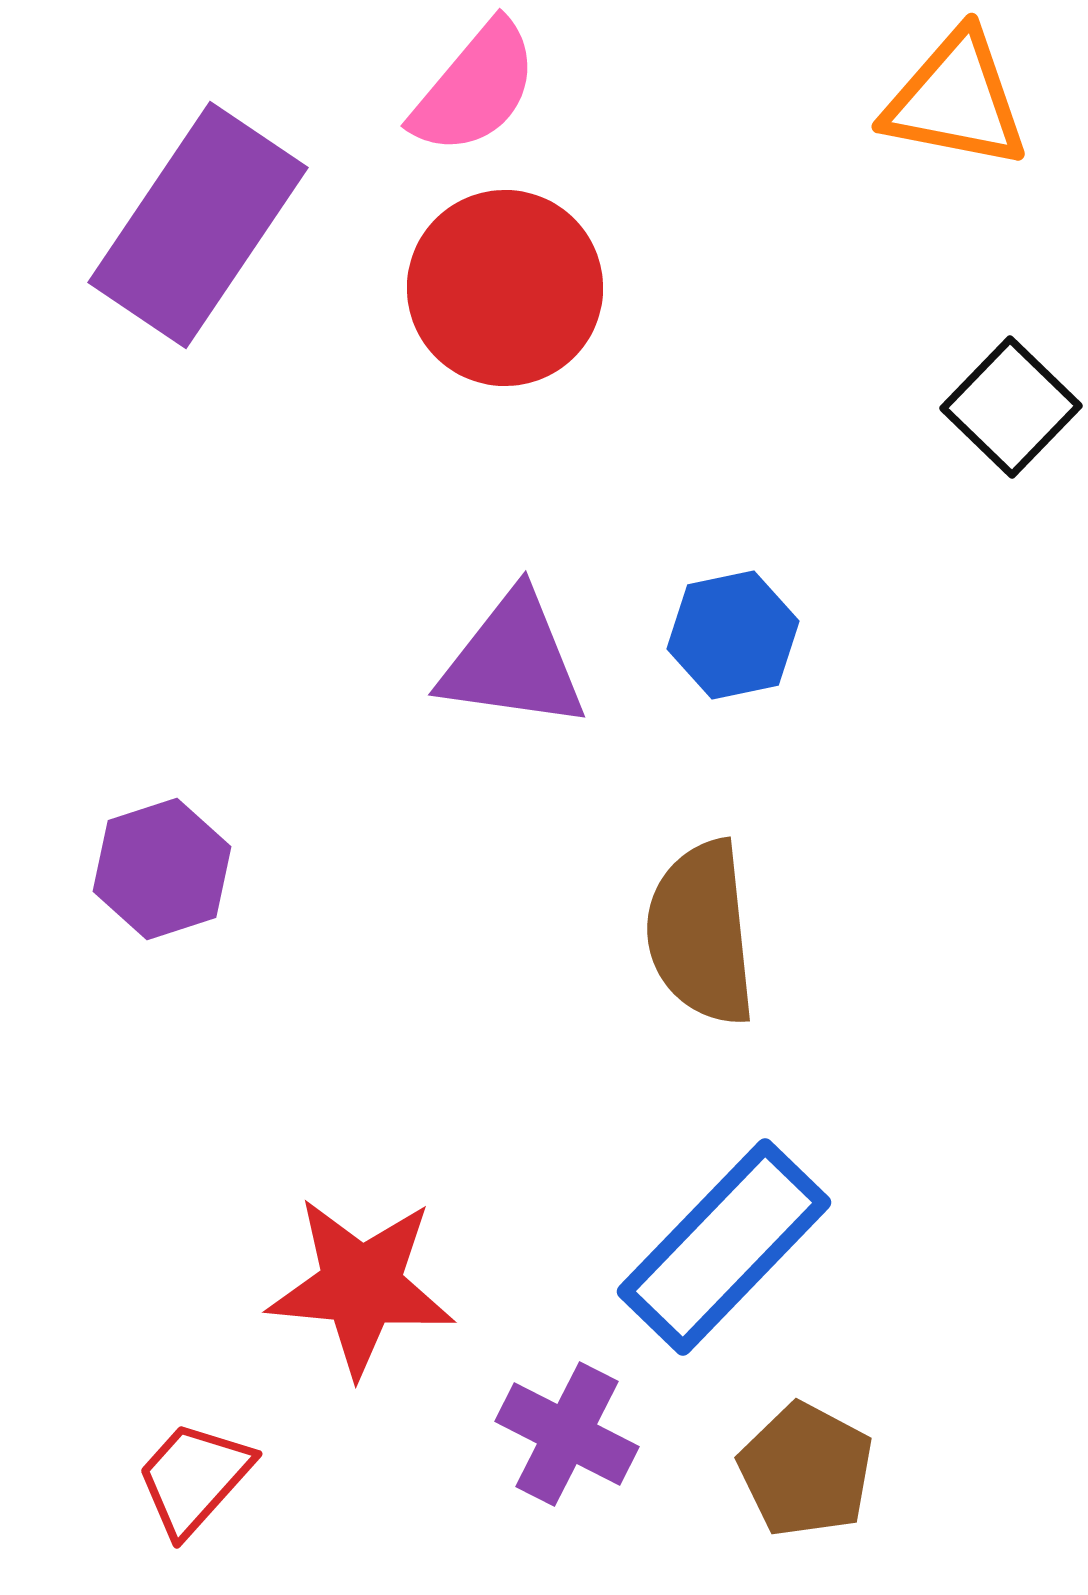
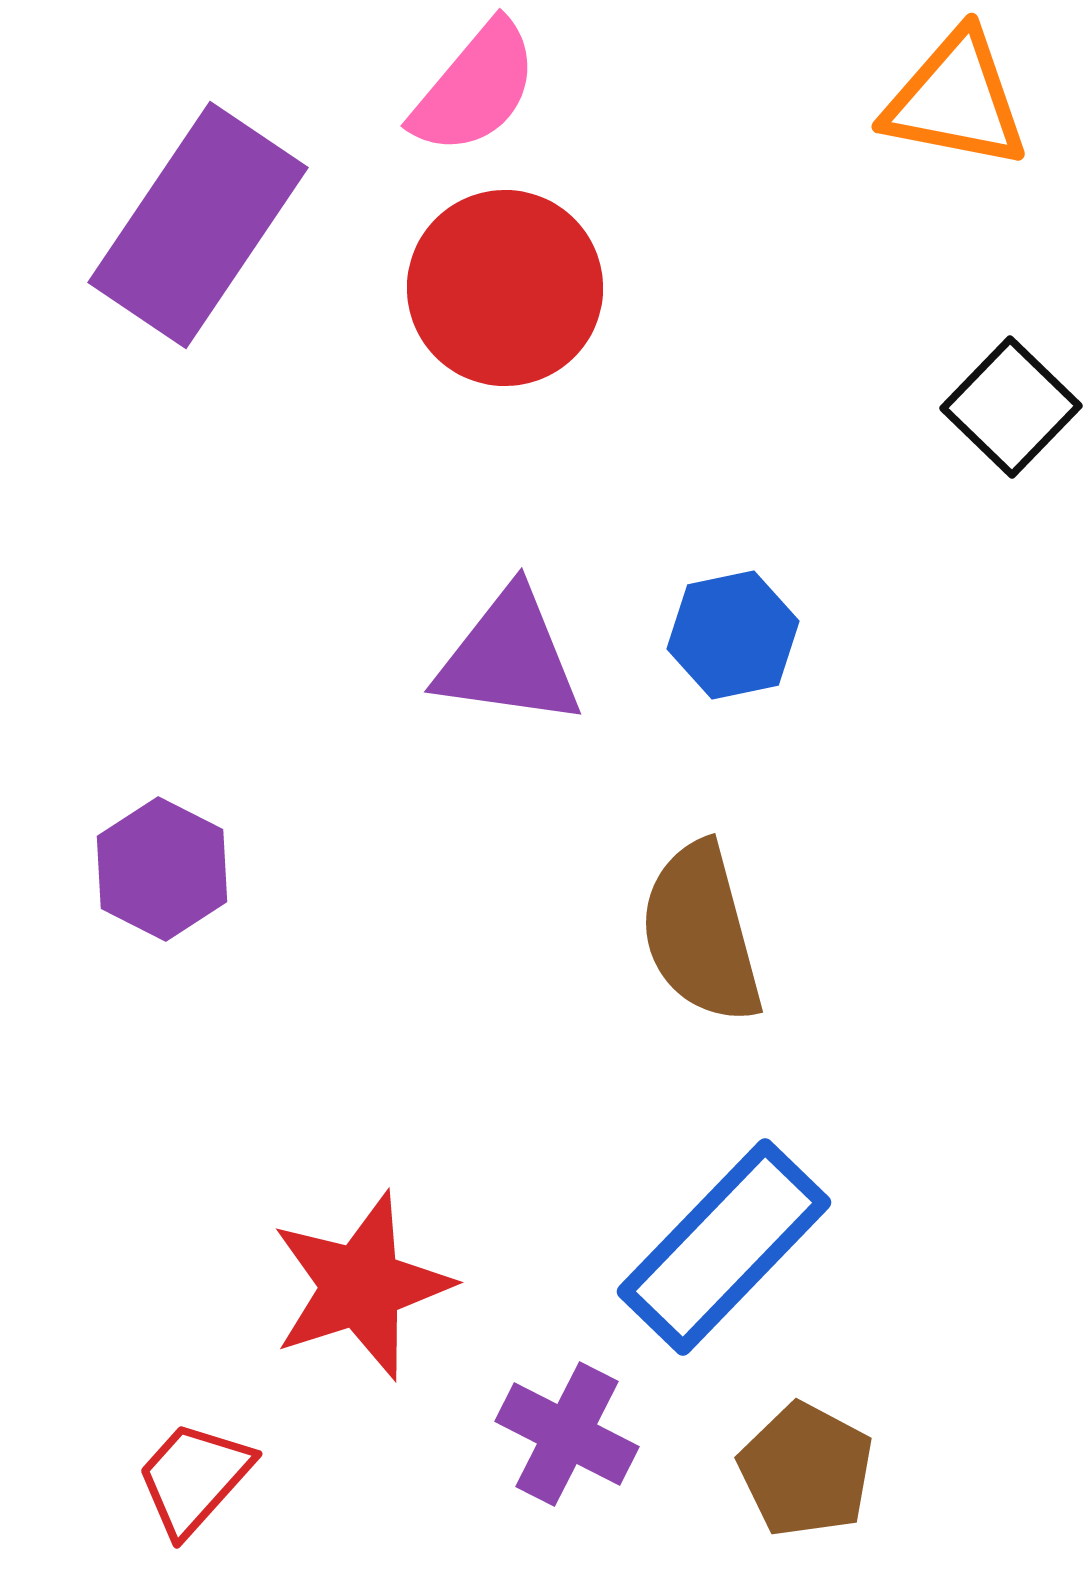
purple triangle: moved 4 px left, 3 px up
purple hexagon: rotated 15 degrees counterclockwise
brown semicircle: rotated 9 degrees counterclockwise
red star: rotated 23 degrees counterclockwise
